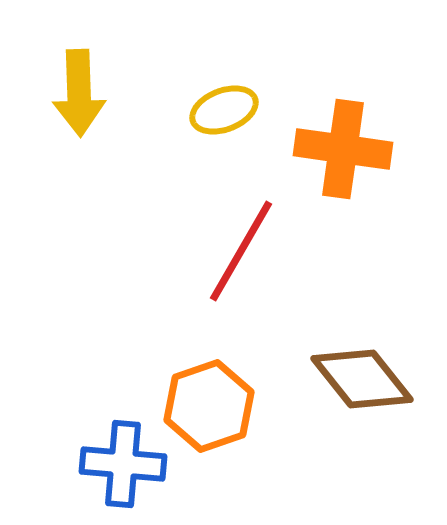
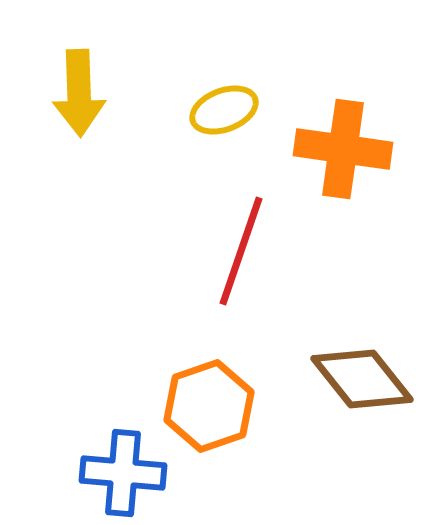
red line: rotated 11 degrees counterclockwise
blue cross: moved 9 px down
